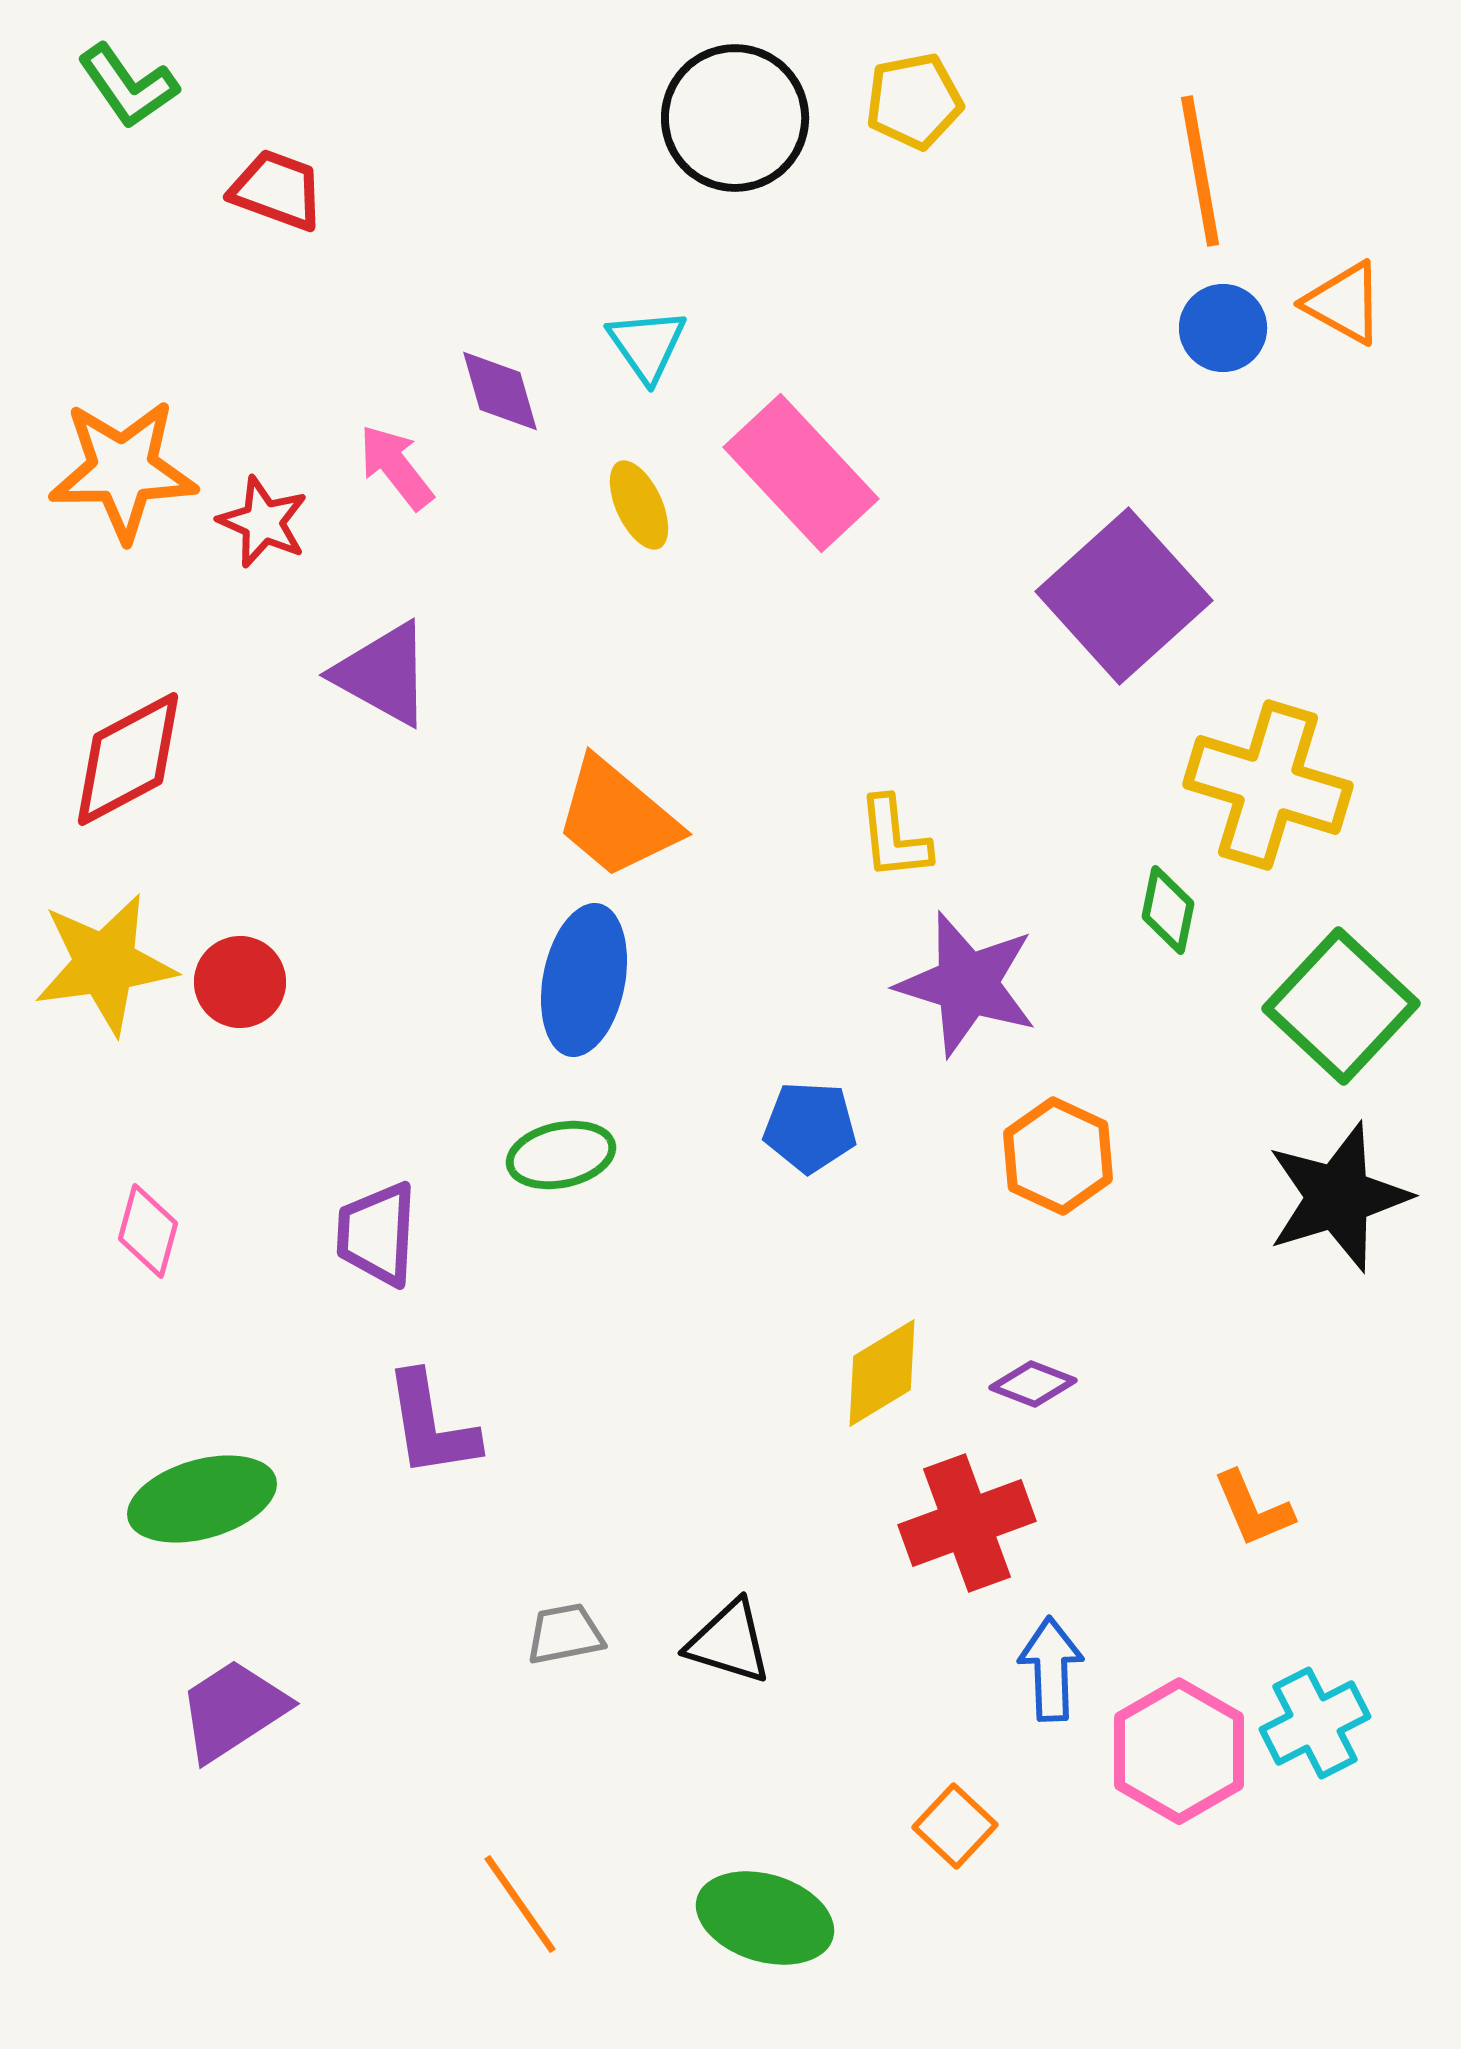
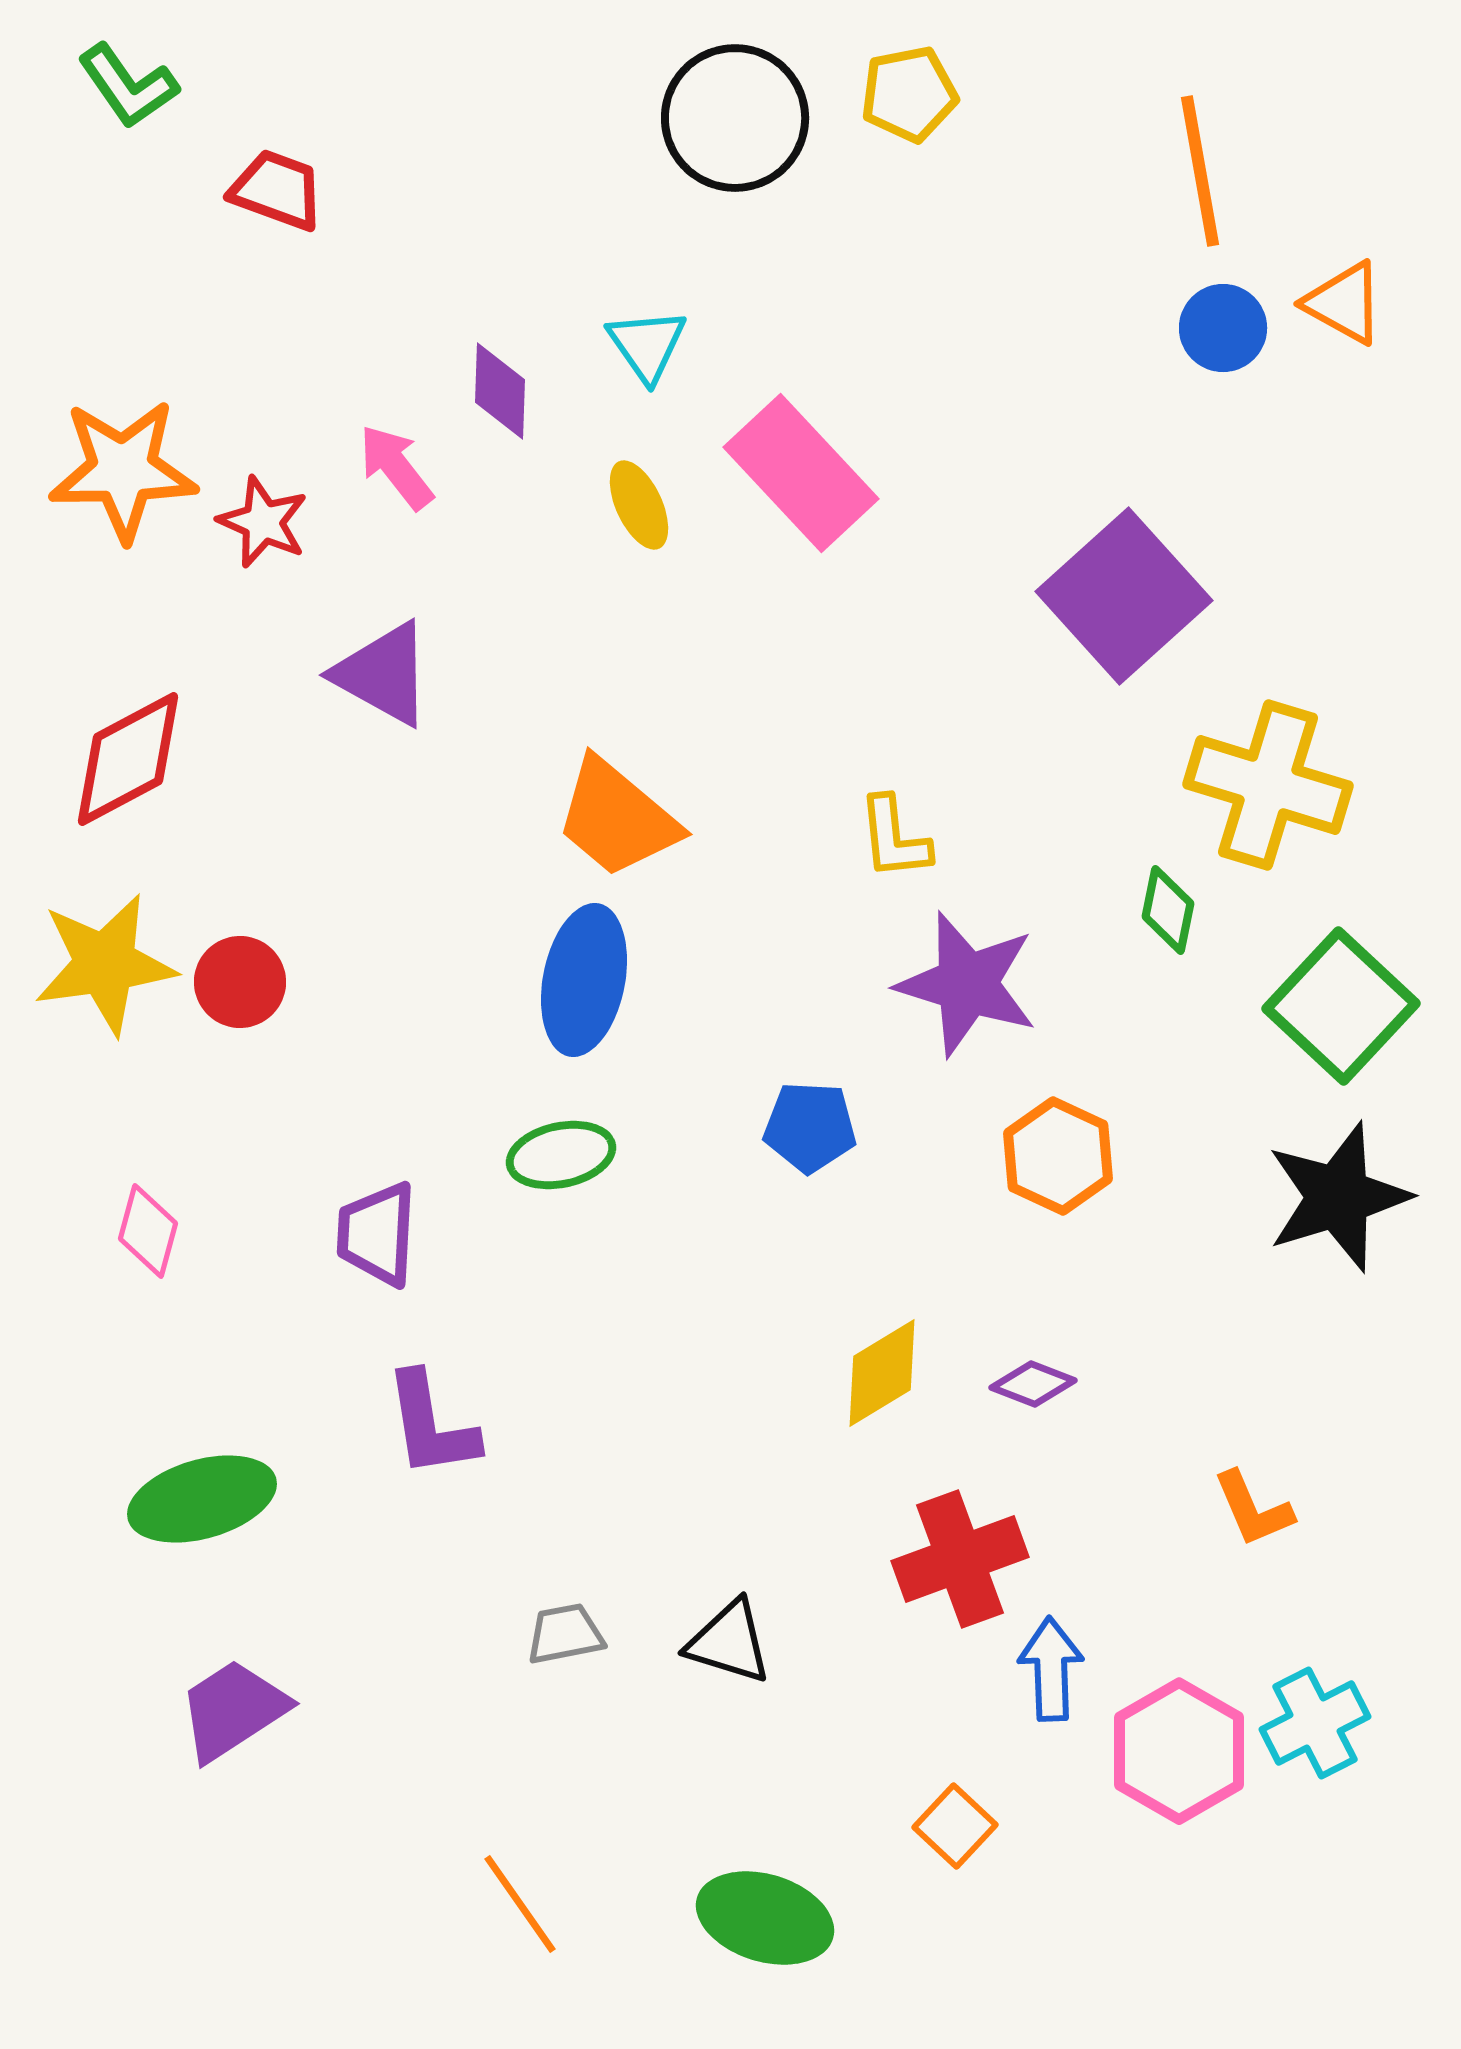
yellow pentagon at (914, 101): moved 5 px left, 7 px up
purple diamond at (500, 391): rotated 18 degrees clockwise
red cross at (967, 1523): moved 7 px left, 36 px down
